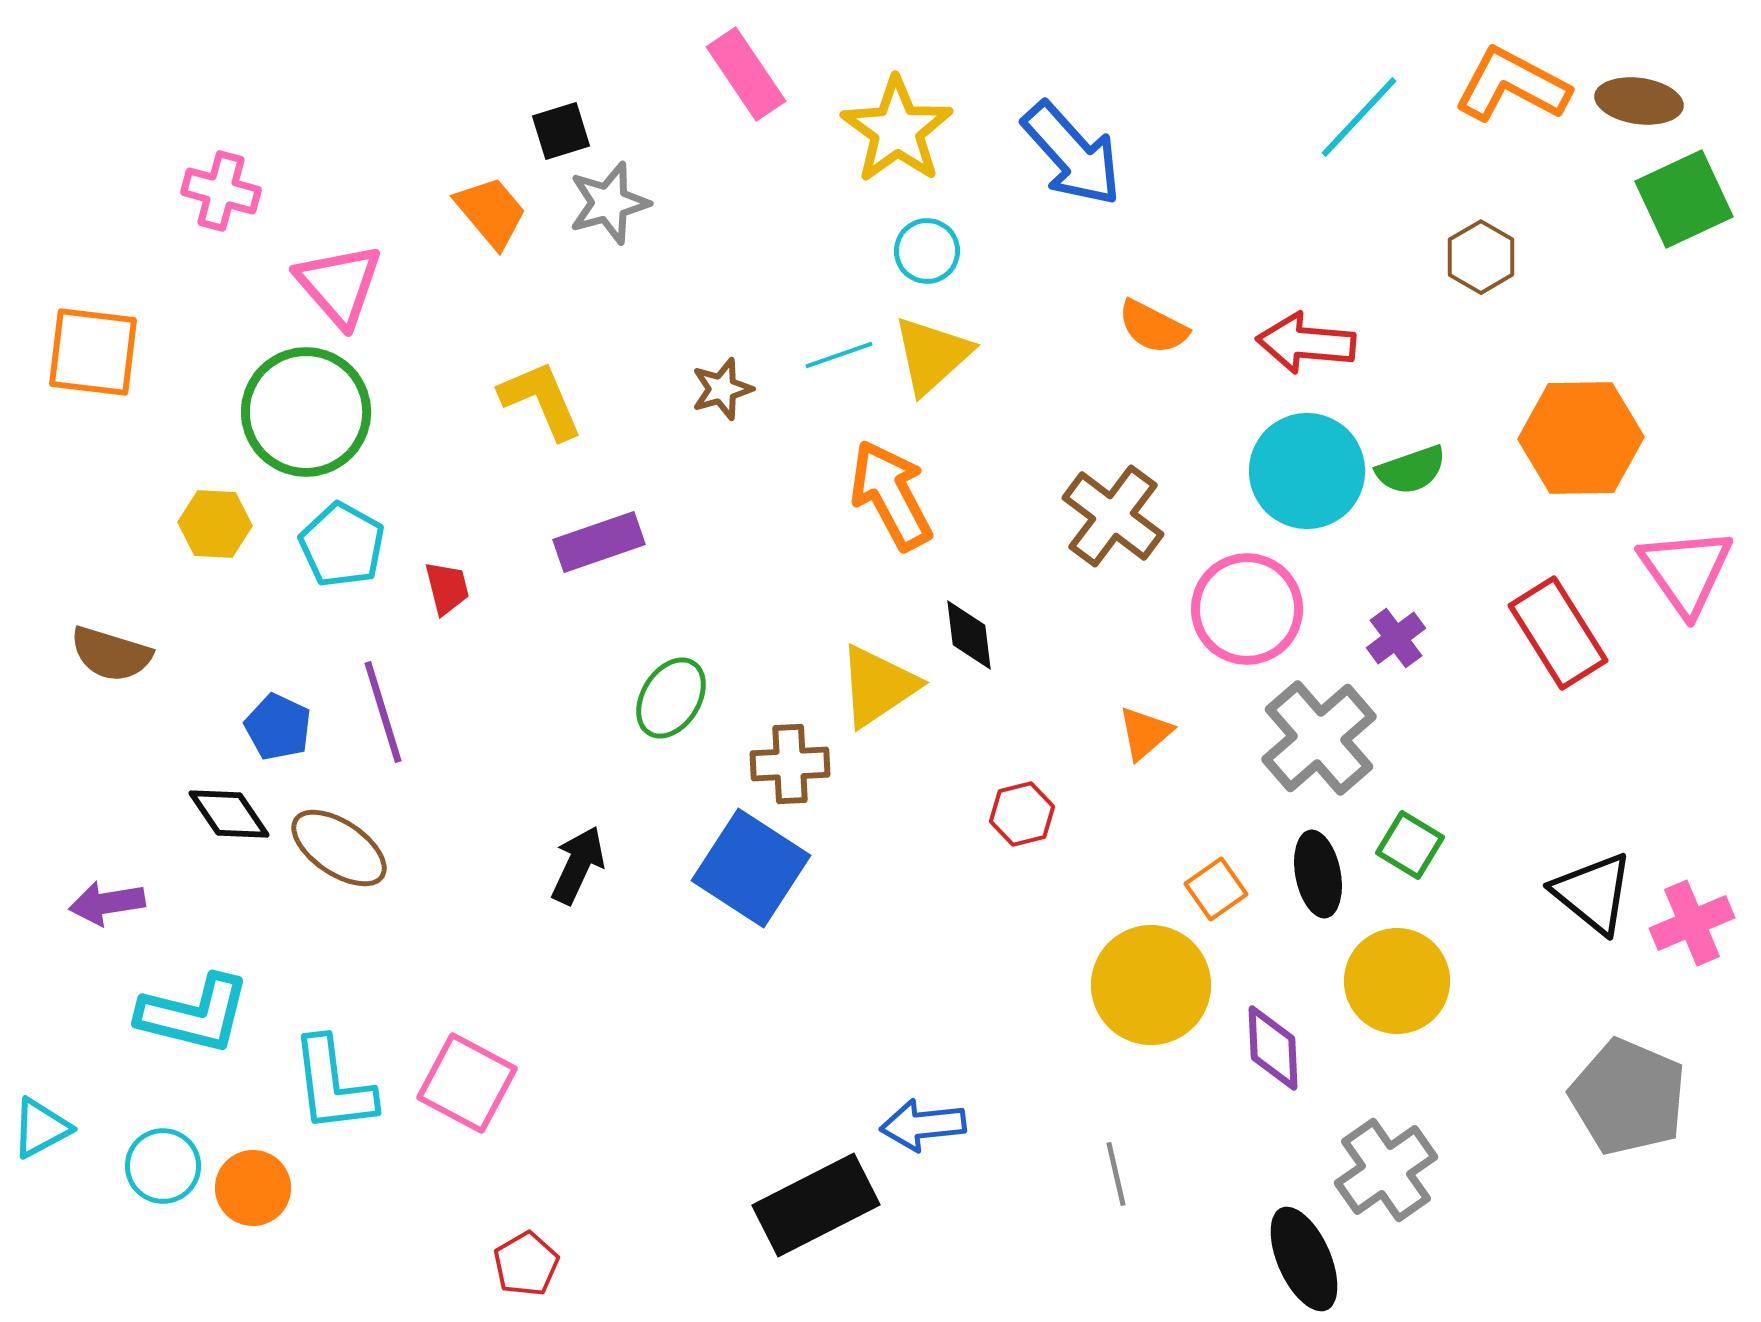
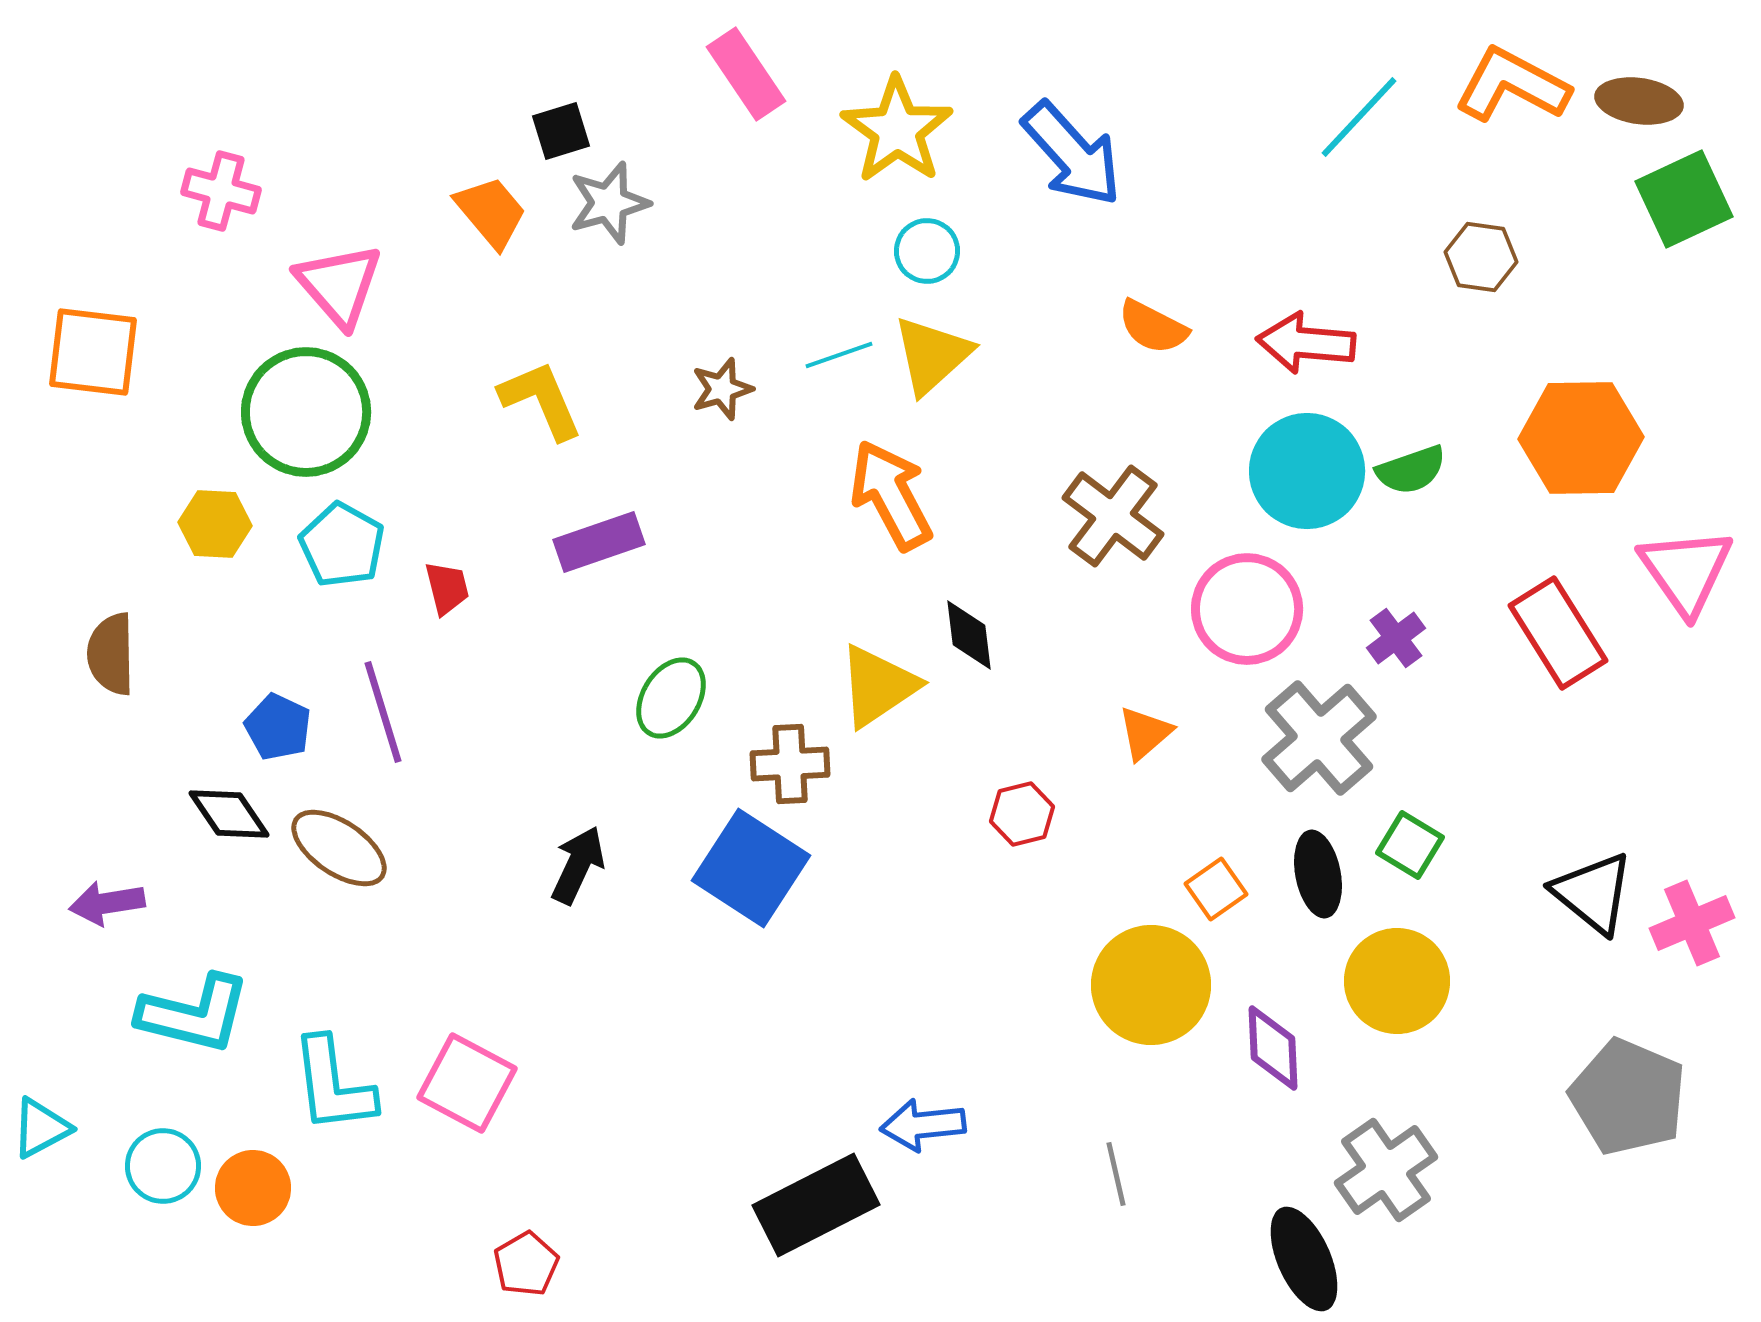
brown hexagon at (1481, 257): rotated 22 degrees counterclockwise
brown semicircle at (111, 654): rotated 72 degrees clockwise
